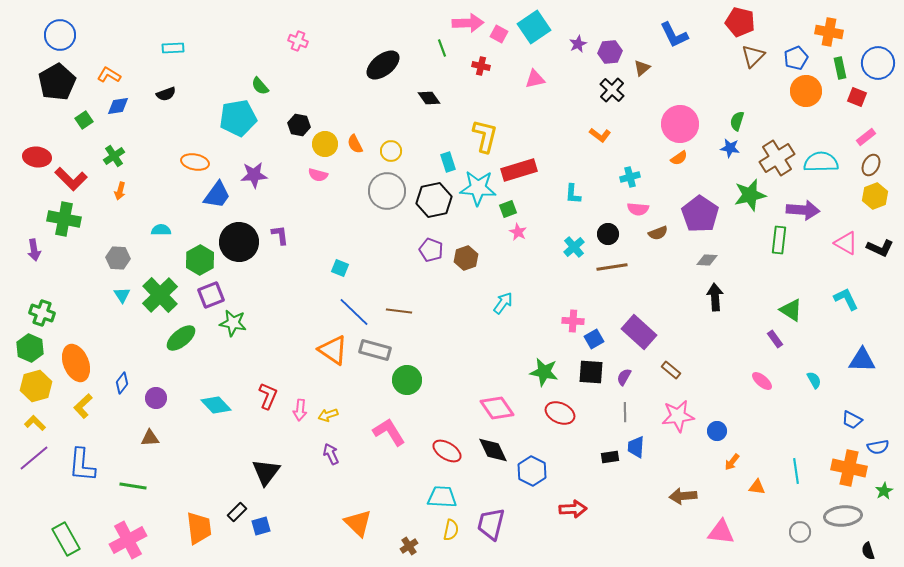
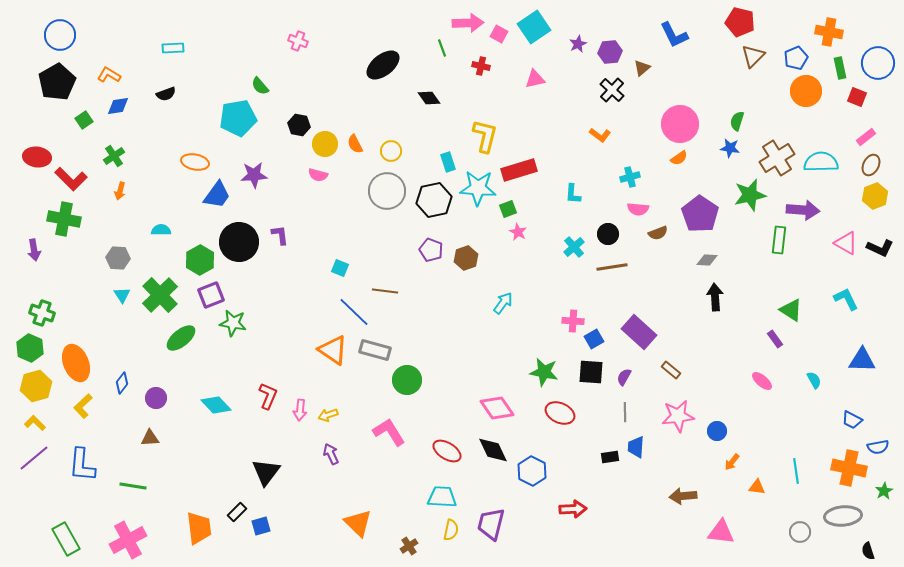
brown line at (399, 311): moved 14 px left, 20 px up
